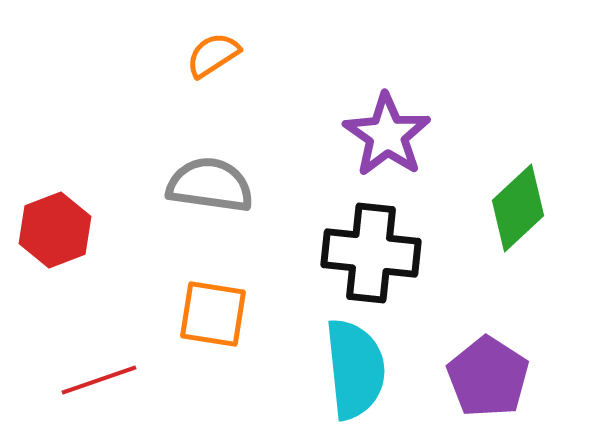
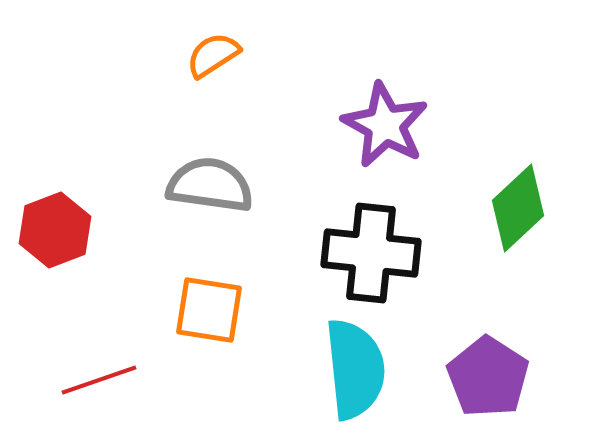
purple star: moved 2 px left, 10 px up; rotated 6 degrees counterclockwise
orange square: moved 4 px left, 4 px up
